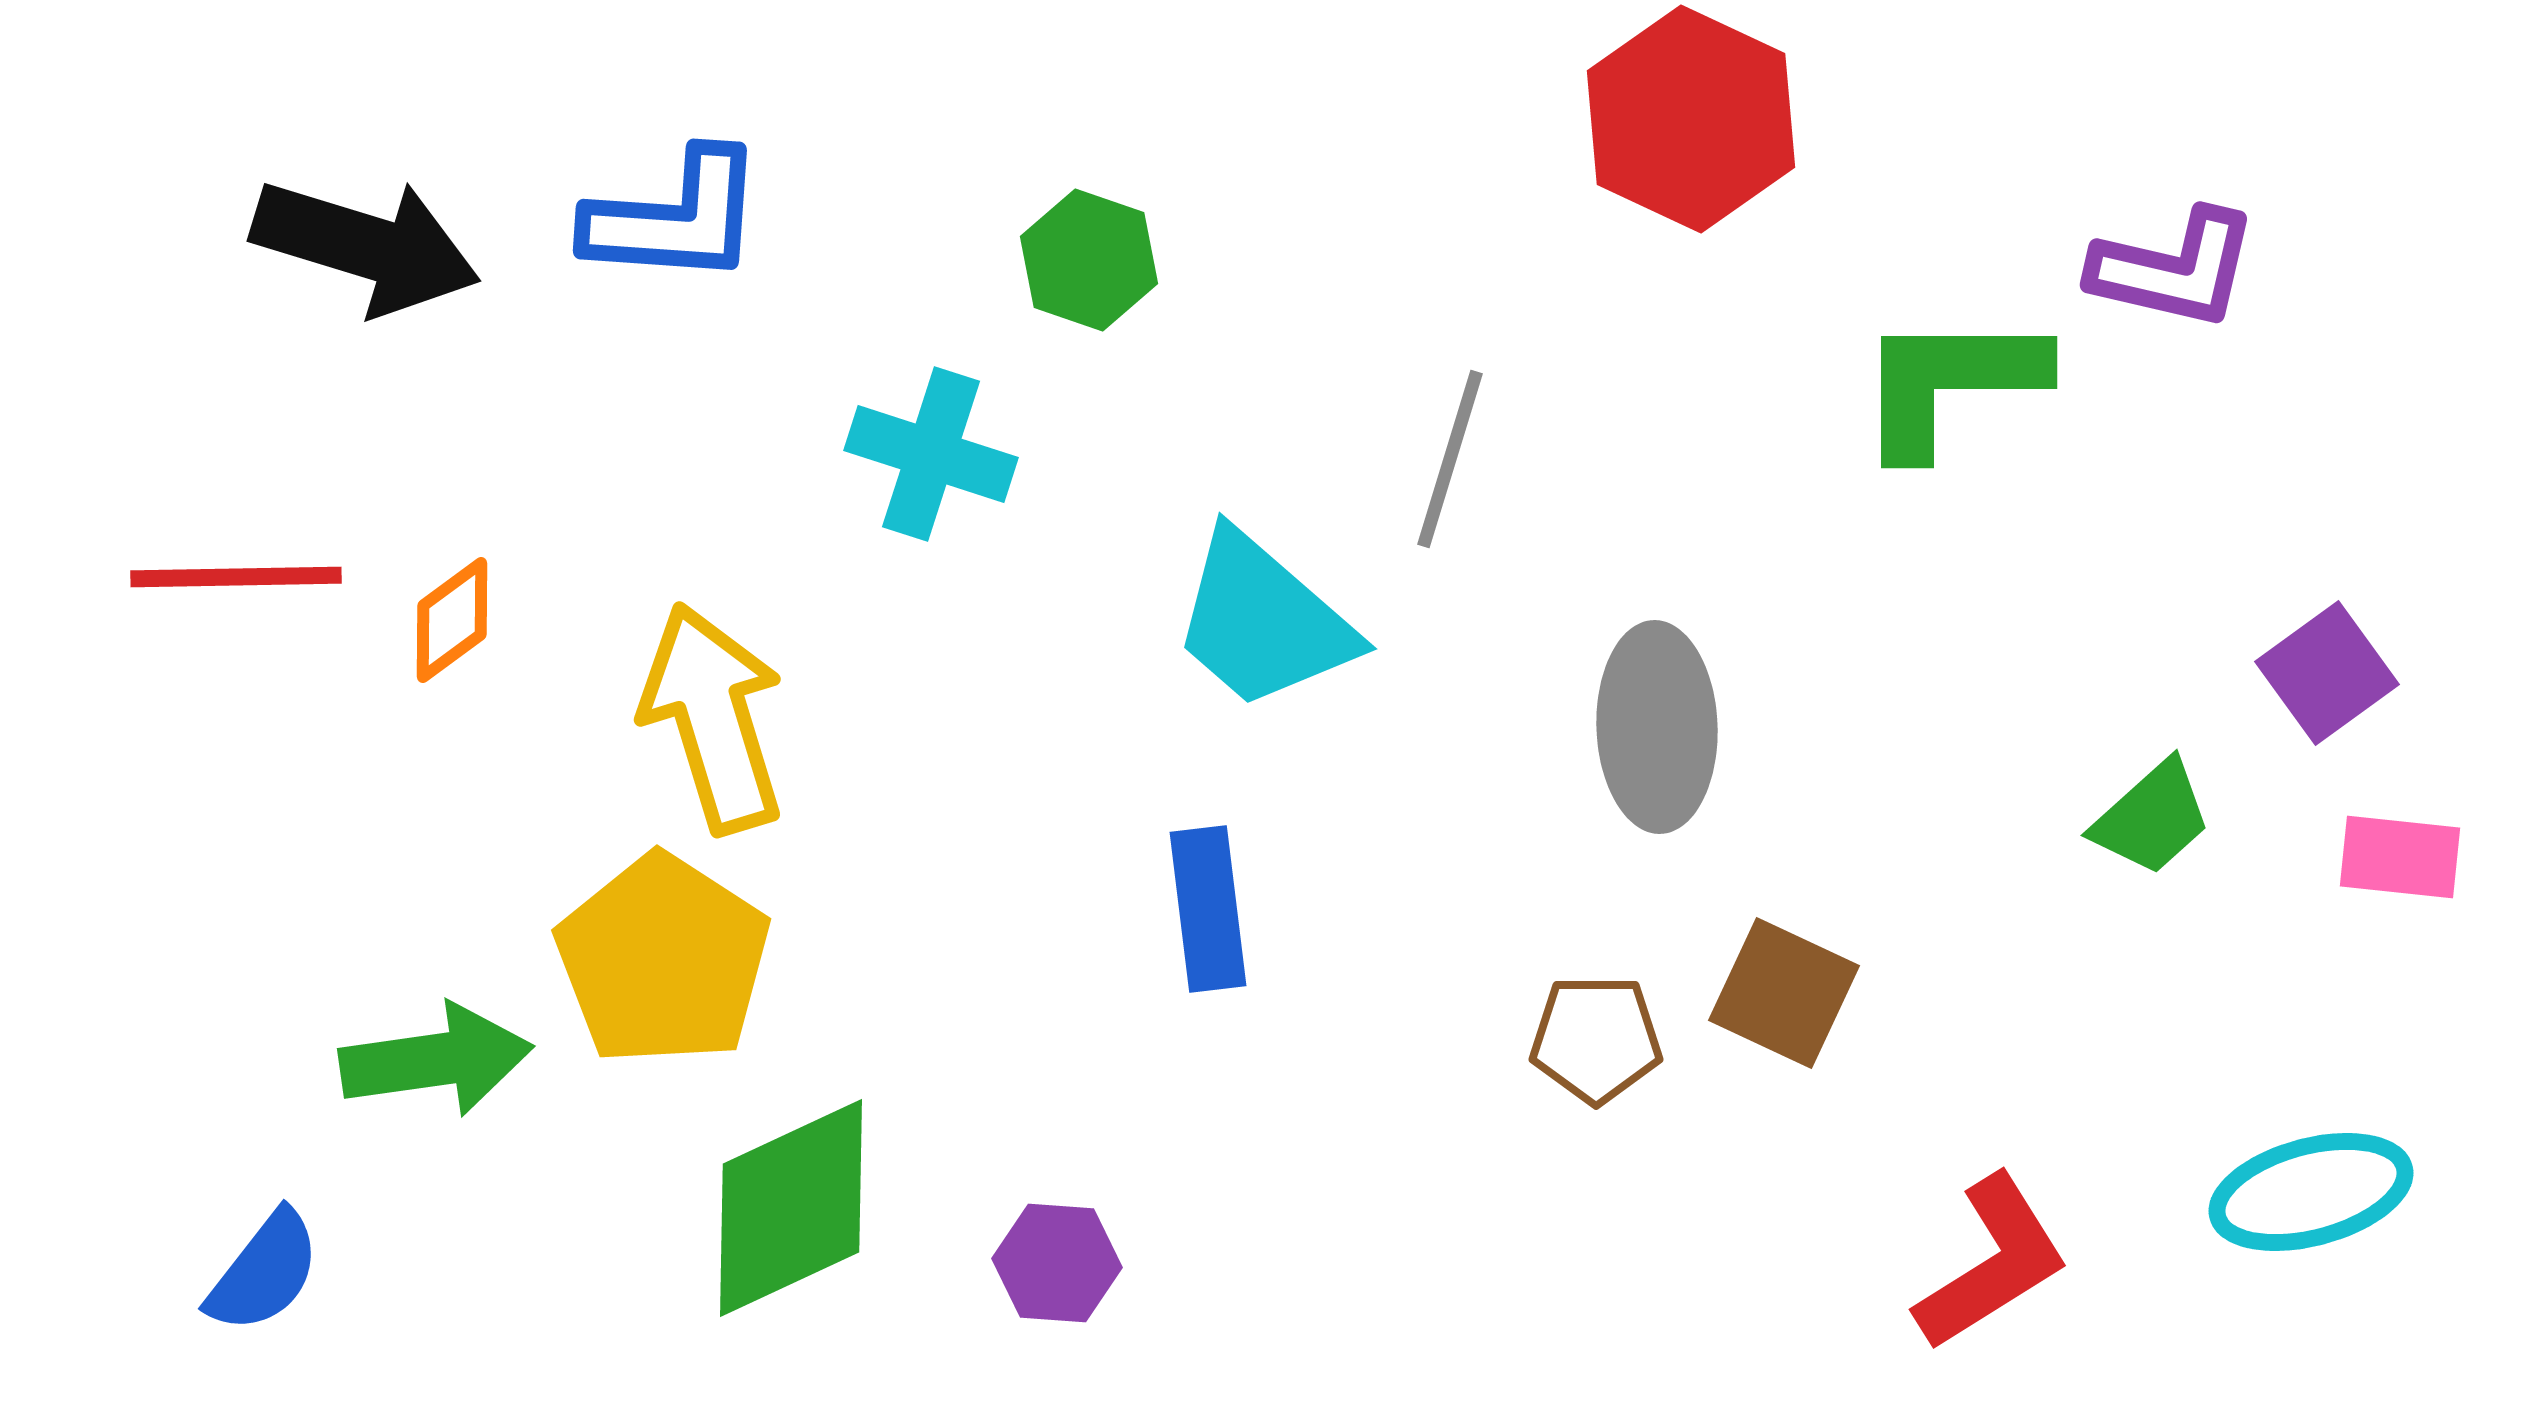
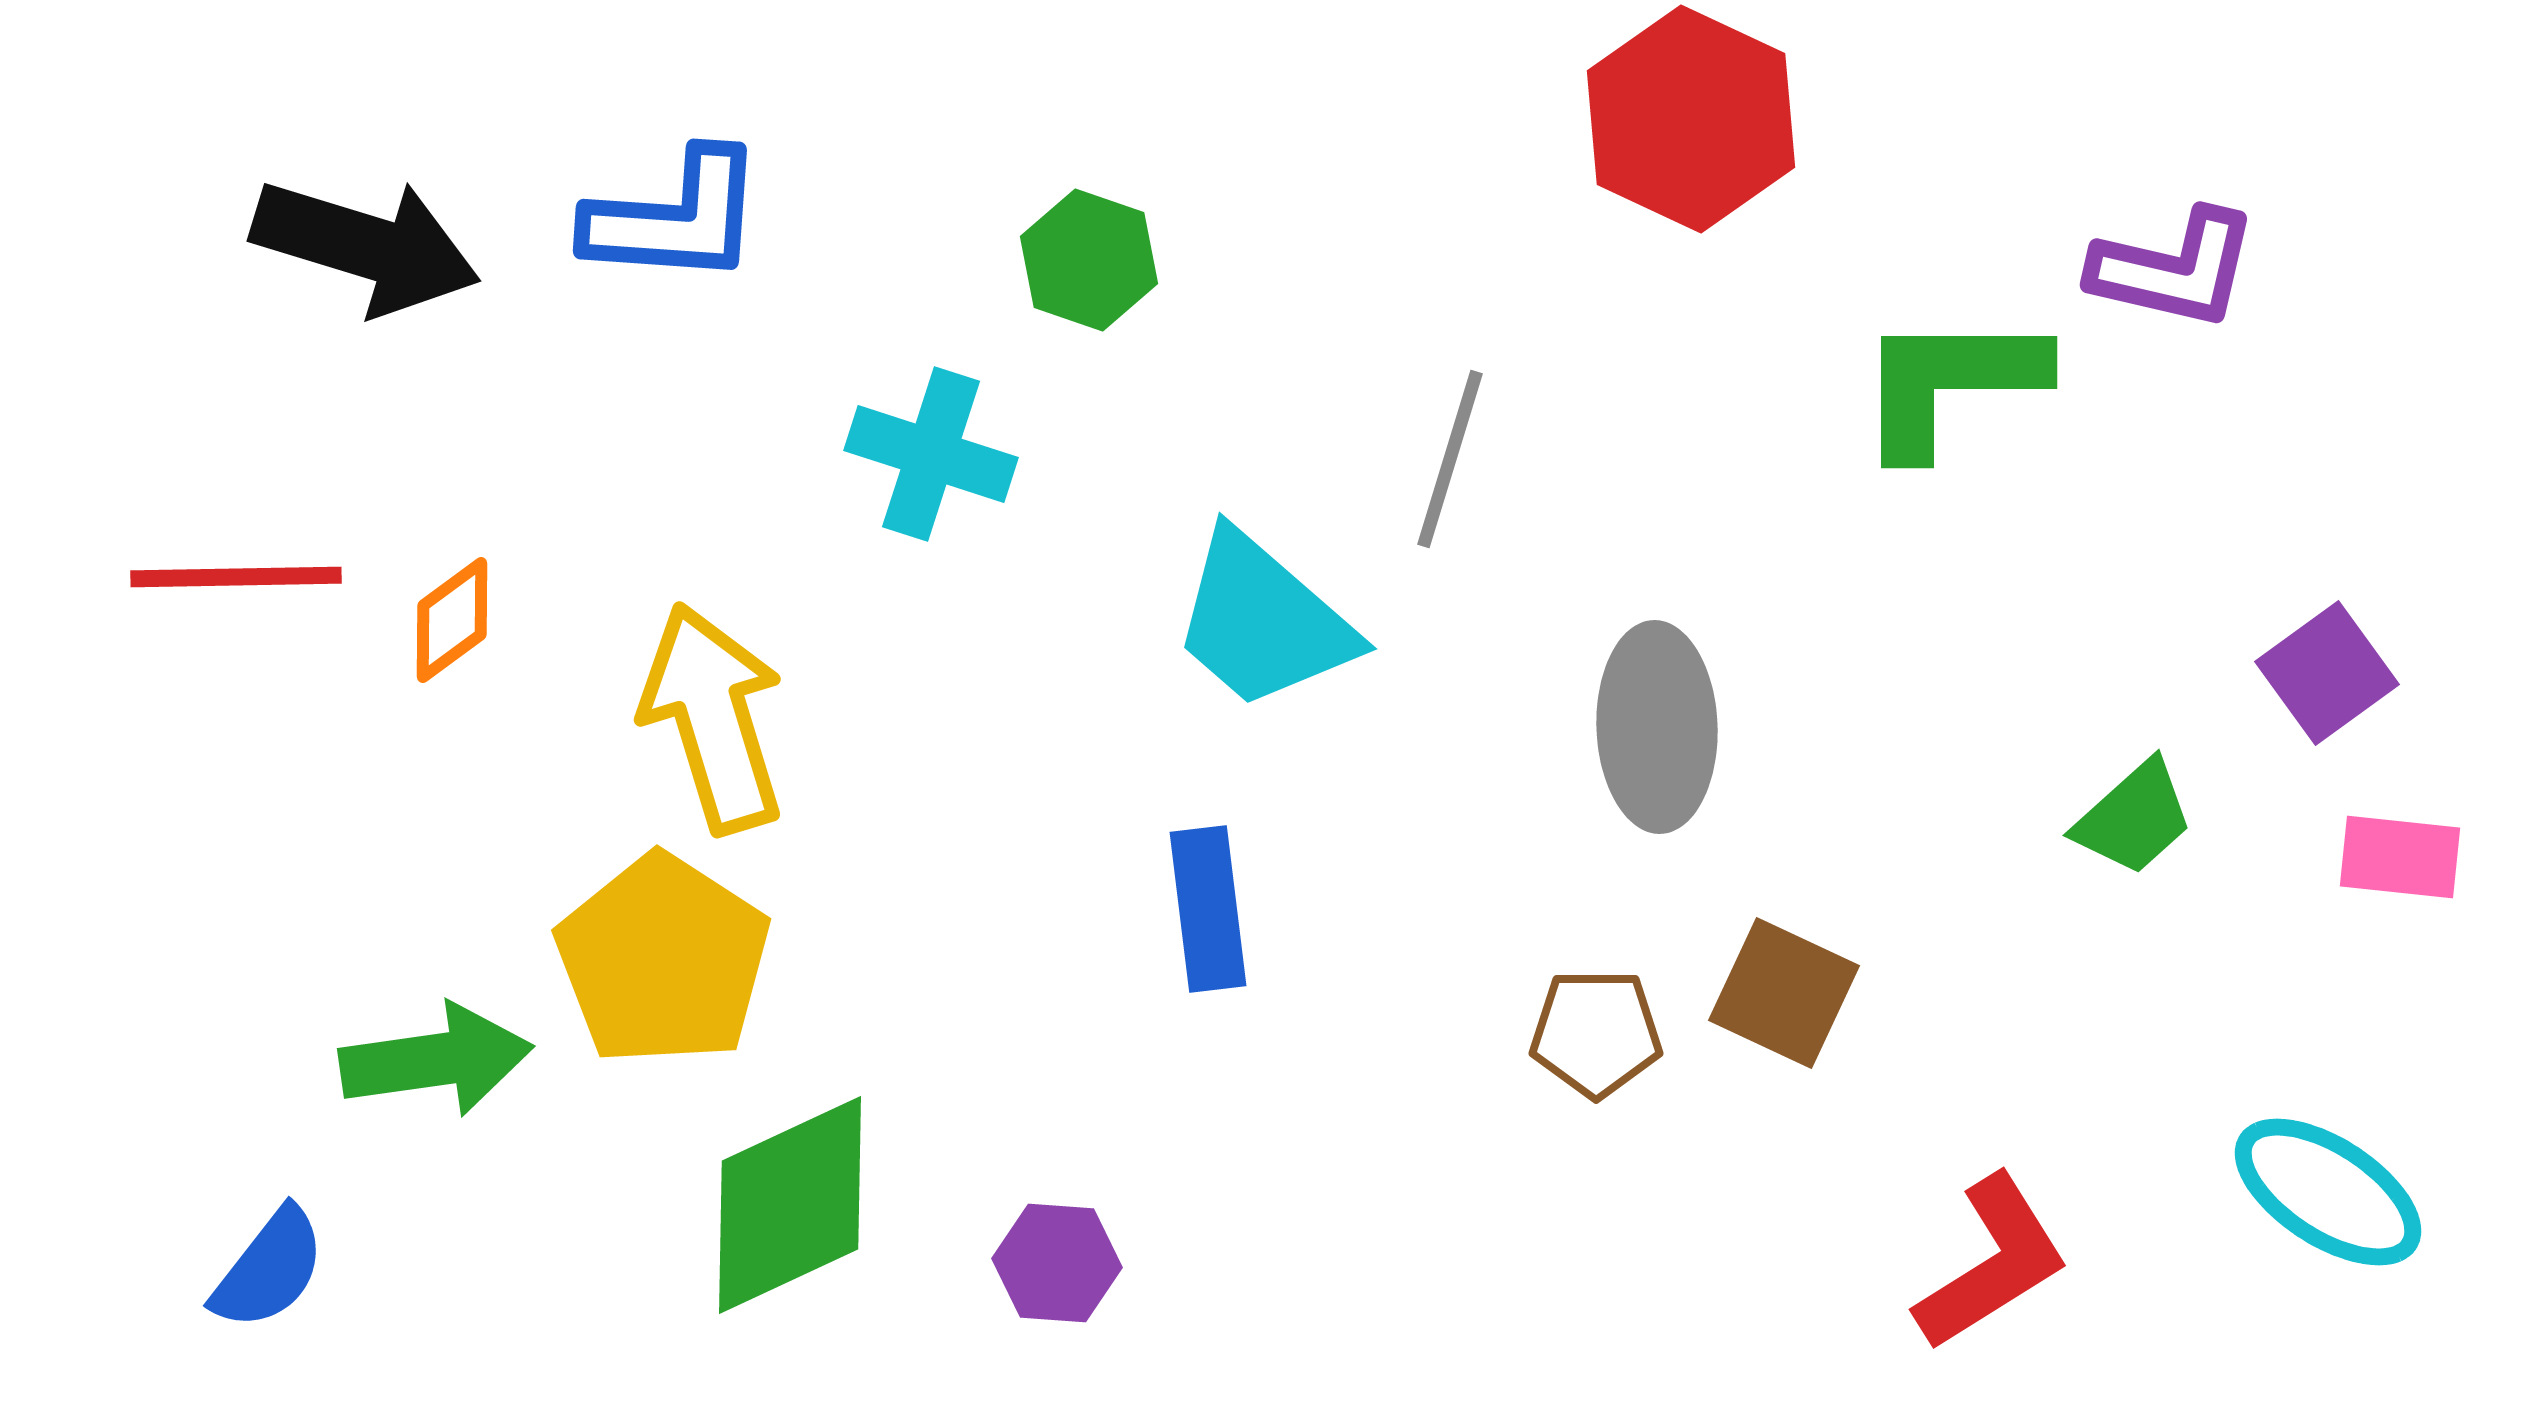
green trapezoid: moved 18 px left
brown pentagon: moved 6 px up
cyan ellipse: moved 17 px right; rotated 48 degrees clockwise
green diamond: moved 1 px left, 3 px up
blue semicircle: moved 5 px right, 3 px up
